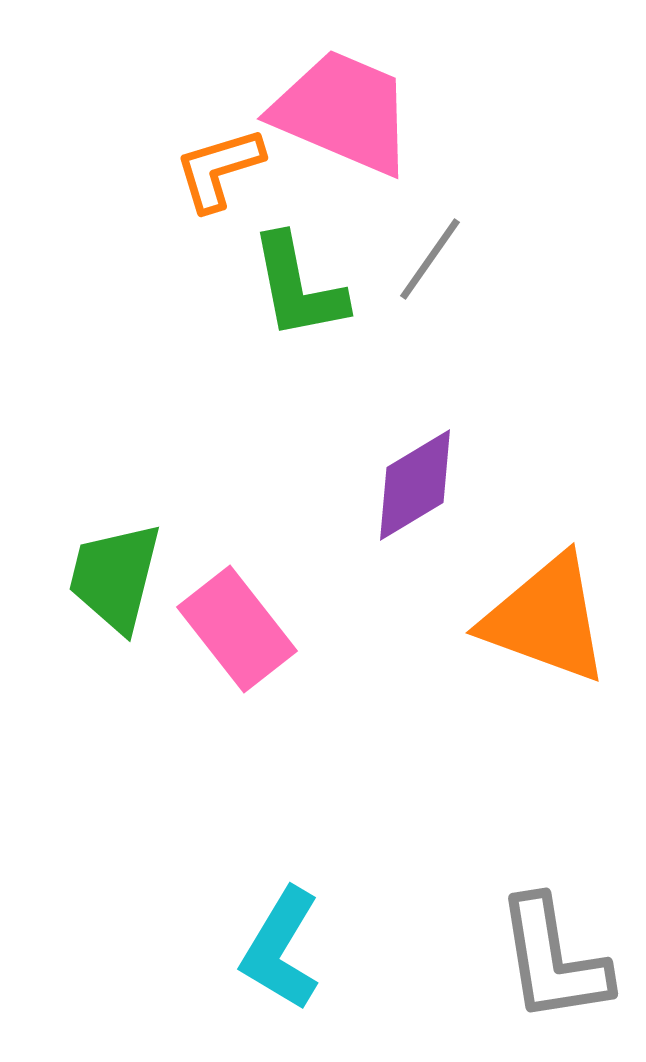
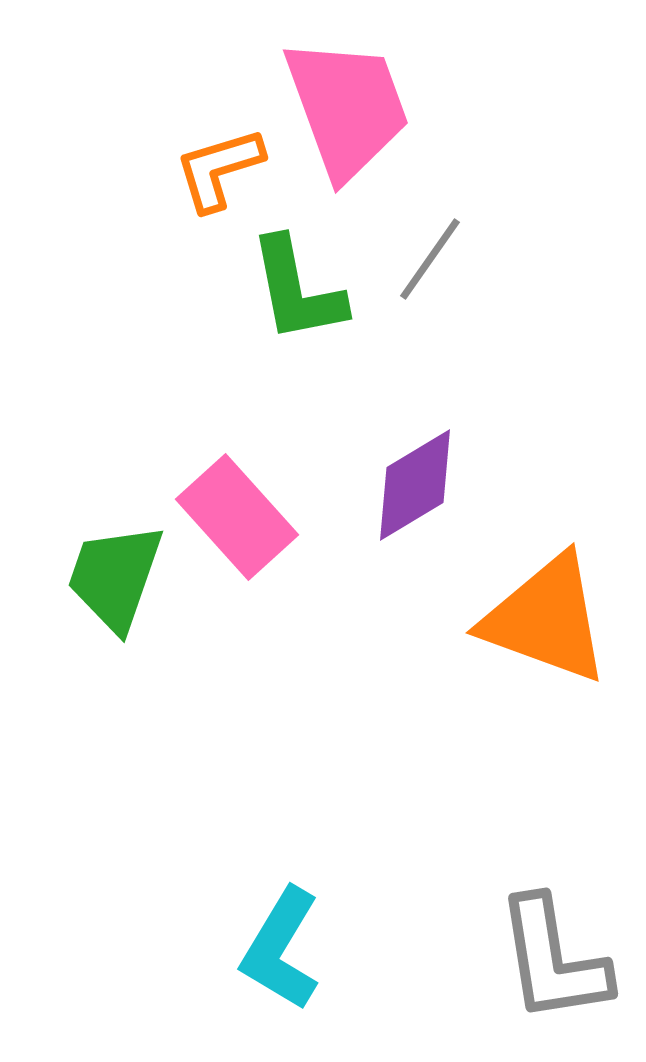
pink trapezoid: moved 4 px right, 4 px up; rotated 47 degrees clockwise
green L-shape: moved 1 px left, 3 px down
green trapezoid: rotated 5 degrees clockwise
pink rectangle: moved 112 px up; rotated 4 degrees counterclockwise
